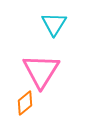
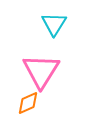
orange diamond: moved 3 px right; rotated 15 degrees clockwise
